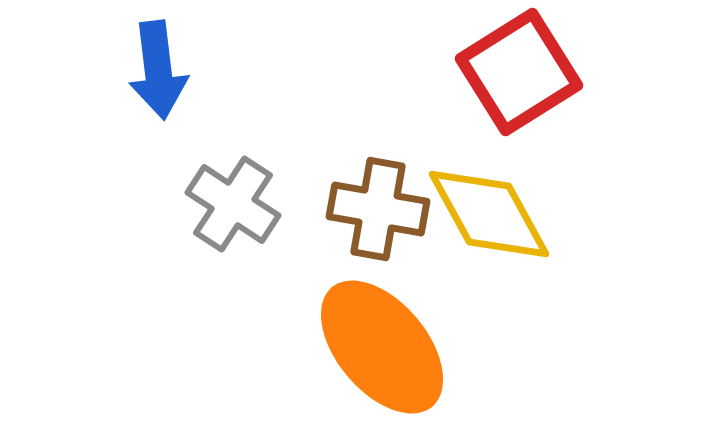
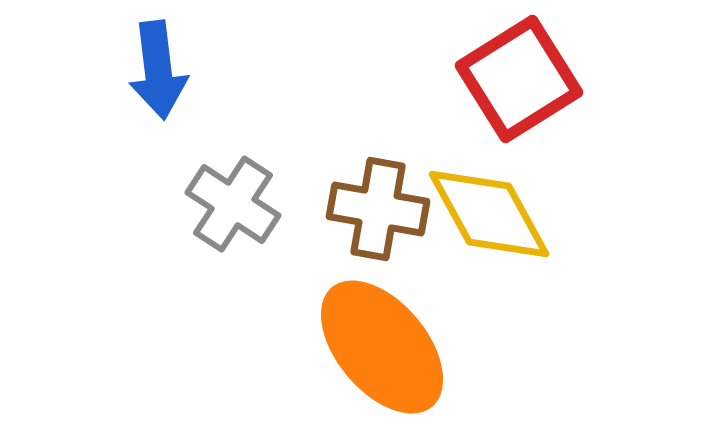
red square: moved 7 px down
